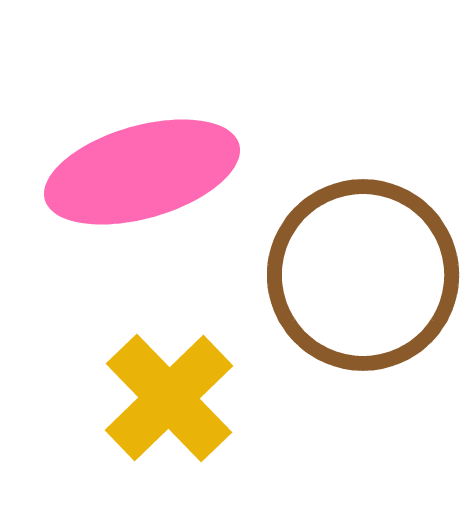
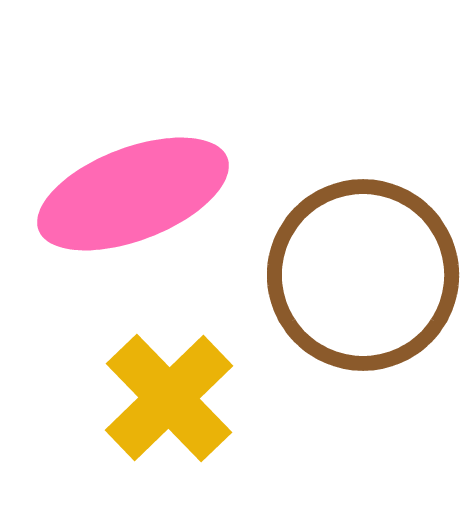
pink ellipse: moved 9 px left, 22 px down; rotated 5 degrees counterclockwise
